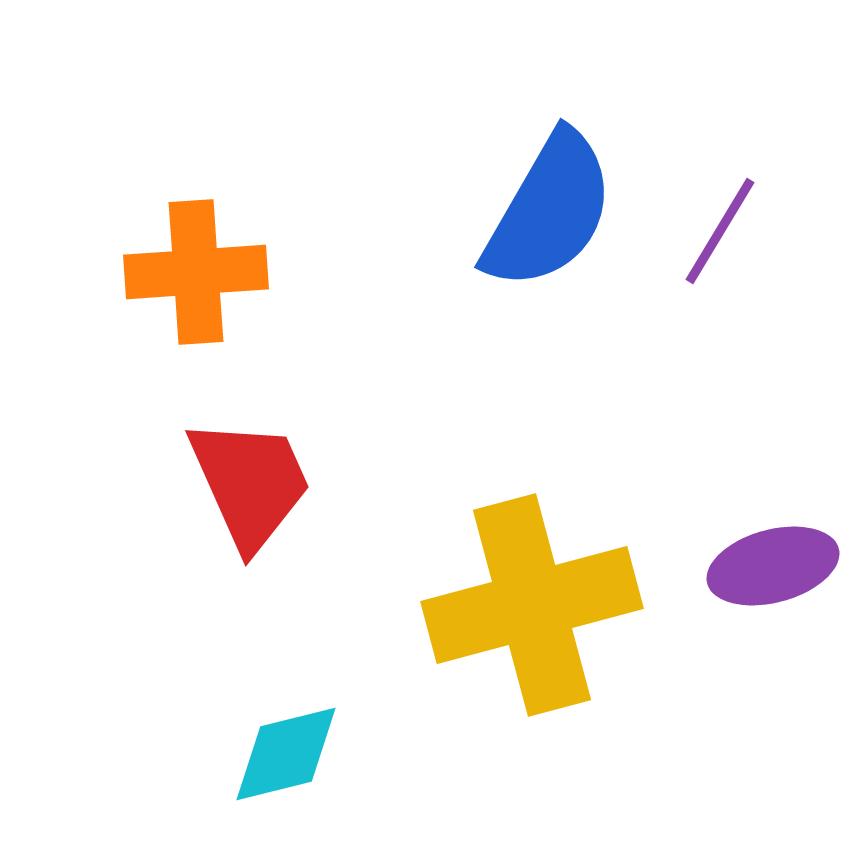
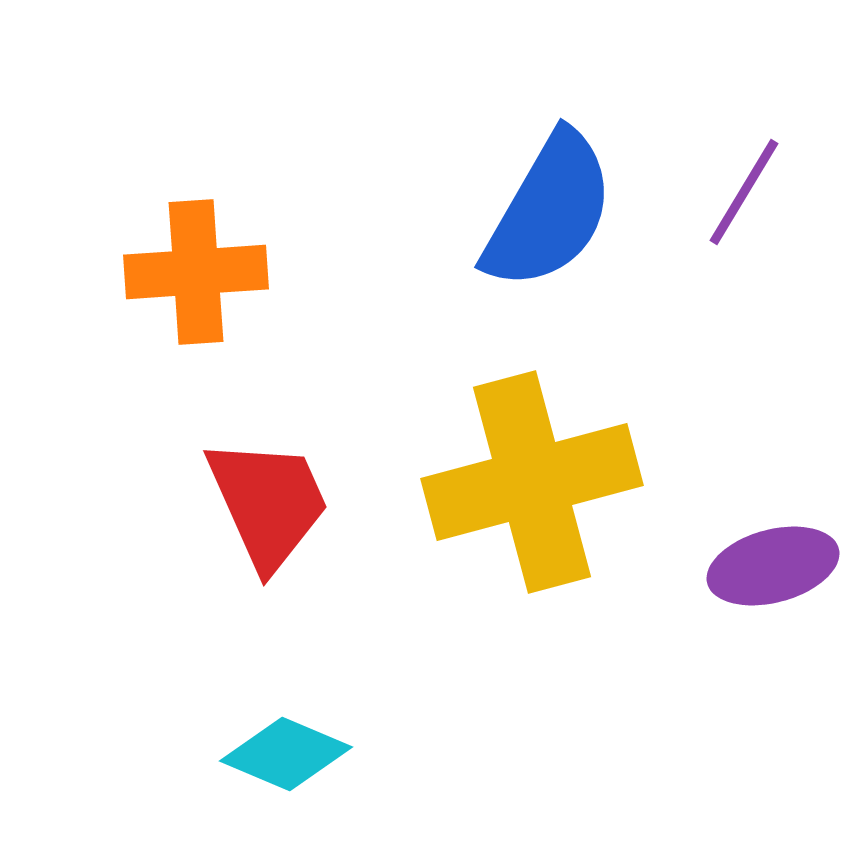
purple line: moved 24 px right, 39 px up
red trapezoid: moved 18 px right, 20 px down
yellow cross: moved 123 px up
cyan diamond: rotated 37 degrees clockwise
